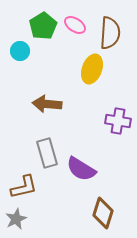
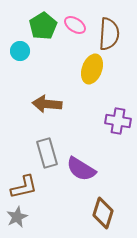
brown semicircle: moved 1 px left, 1 px down
gray star: moved 1 px right, 2 px up
